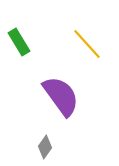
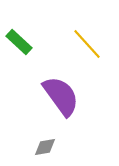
green rectangle: rotated 16 degrees counterclockwise
gray diamond: rotated 45 degrees clockwise
